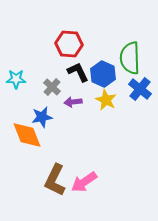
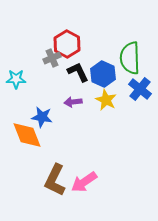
red hexagon: moved 2 px left; rotated 24 degrees clockwise
gray cross: moved 29 px up; rotated 24 degrees clockwise
blue star: rotated 20 degrees clockwise
